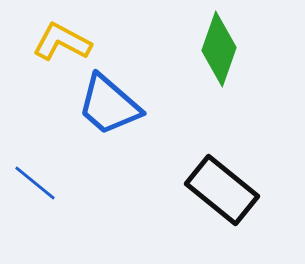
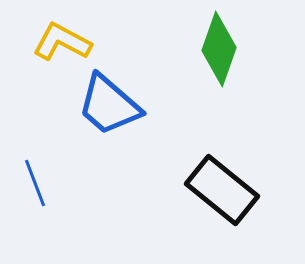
blue line: rotated 30 degrees clockwise
